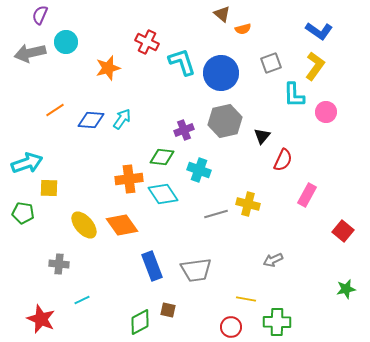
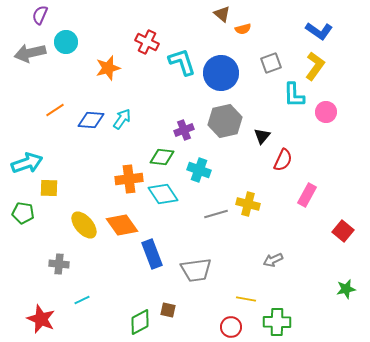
blue rectangle at (152, 266): moved 12 px up
